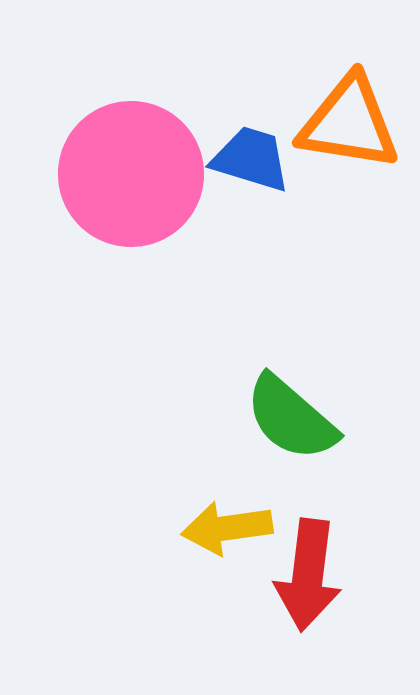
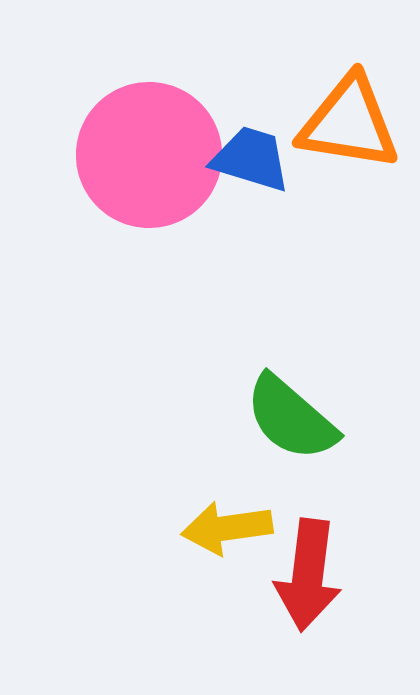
pink circle: moved 18 px right, 19 px up
